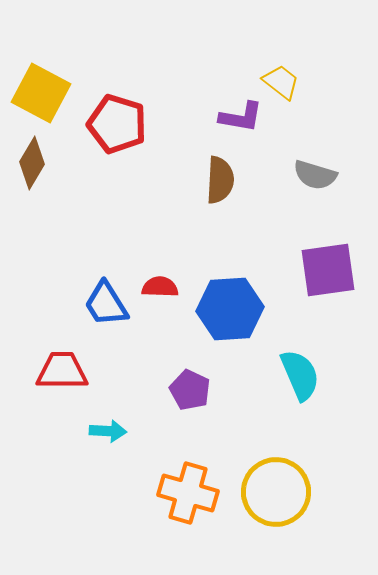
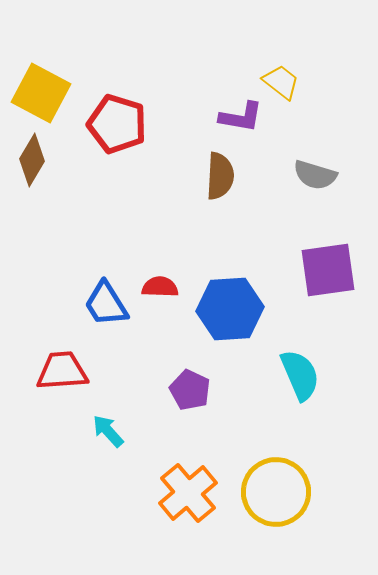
brown diamond: moved 3 px up
brown semicircle: moved 4 px up
red trapezoid: rotated 4 degrees counterclockwise
cyan arrow: rotated 135 degrees counterclockwise
orange cross: rotated 34 degrees clockwise
